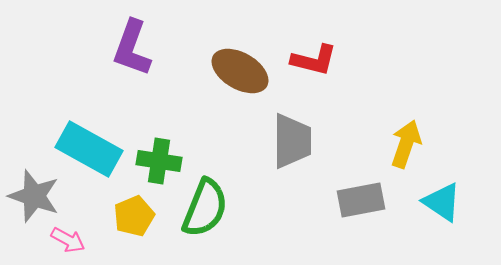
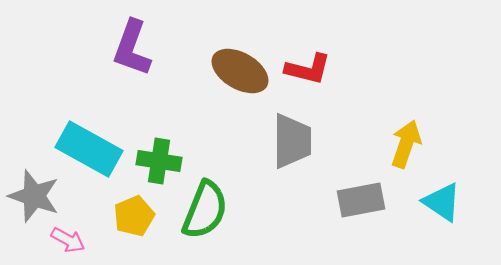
red L-shape: moved 6 px left, 9 px down
green semicircle: moved 2 px down
